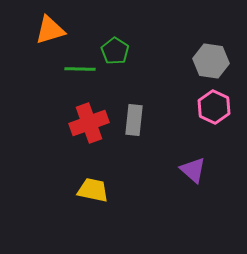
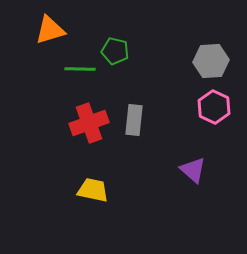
green pentagon: rotated 20 degrees counterclockwise
gray hexagon: rotated 12 degrees counterclockwise
